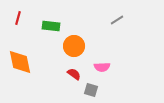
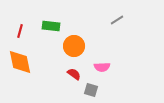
red line: moved 2 px right, 13 px down
